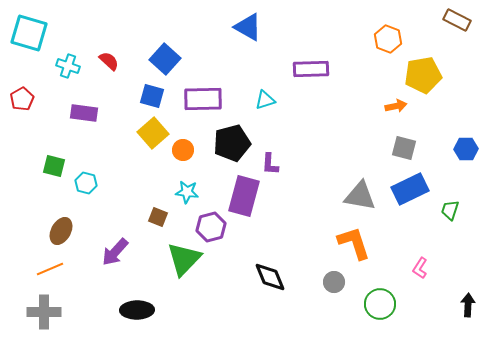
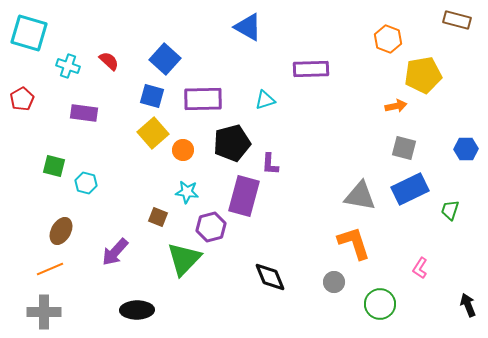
brown rectangle at (457, 20): rotated 12 degrees counterclockwise
black arrow at (468, 305): rotated 25 degrees counterclockwise
